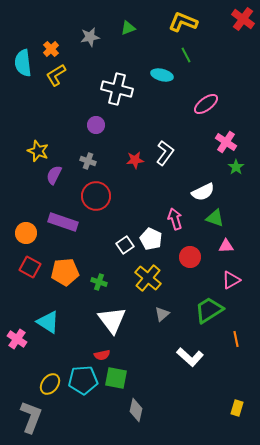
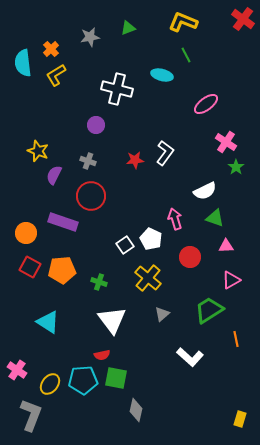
white semicircle at (203, 192): moved 2 px right, 1 px up
red circle at (96, 196): moved 5 px left
orange pentagon at (65, 272): moved 3 px left, 2 px up
pink cross at (17, 339): moved 31 px down
yellow rectangle at (237, 408): moved 3 px right, 11 px down
gray L-shape at (31, 417): moved 2 px up
